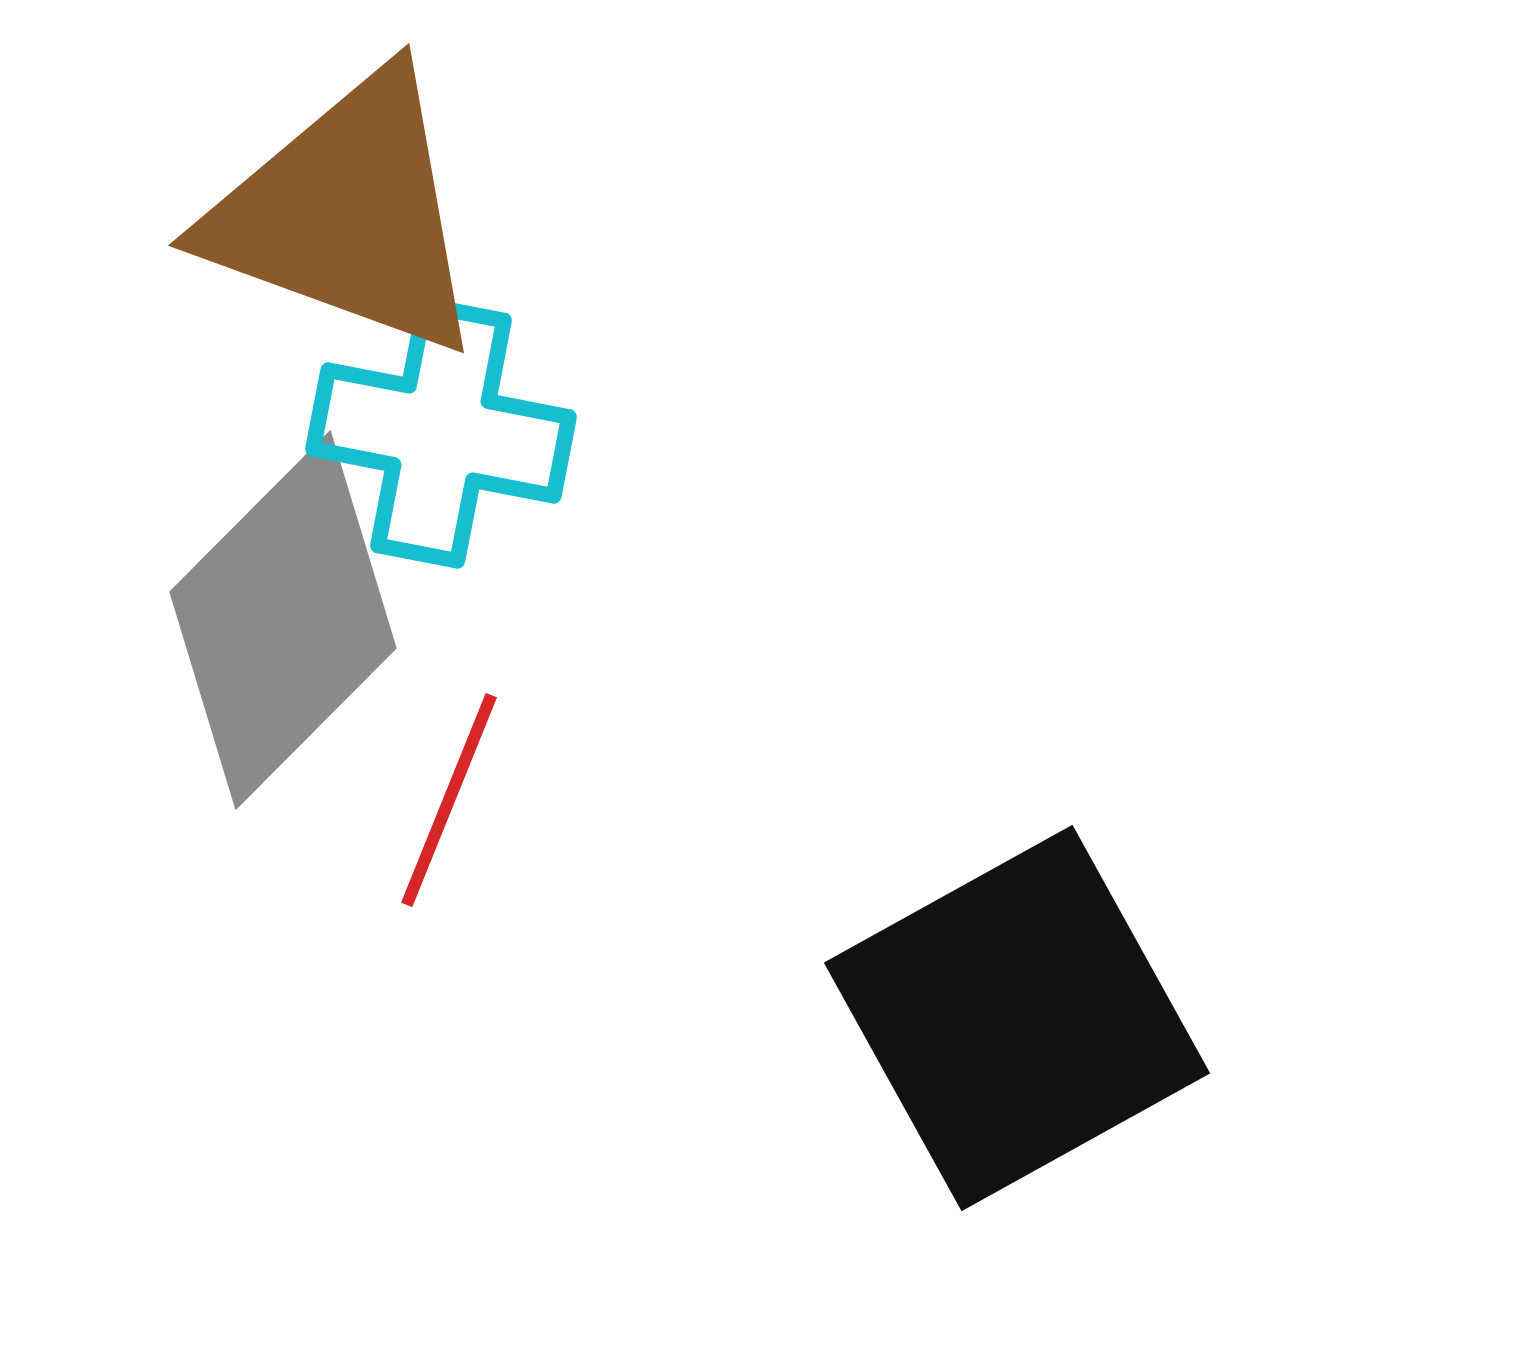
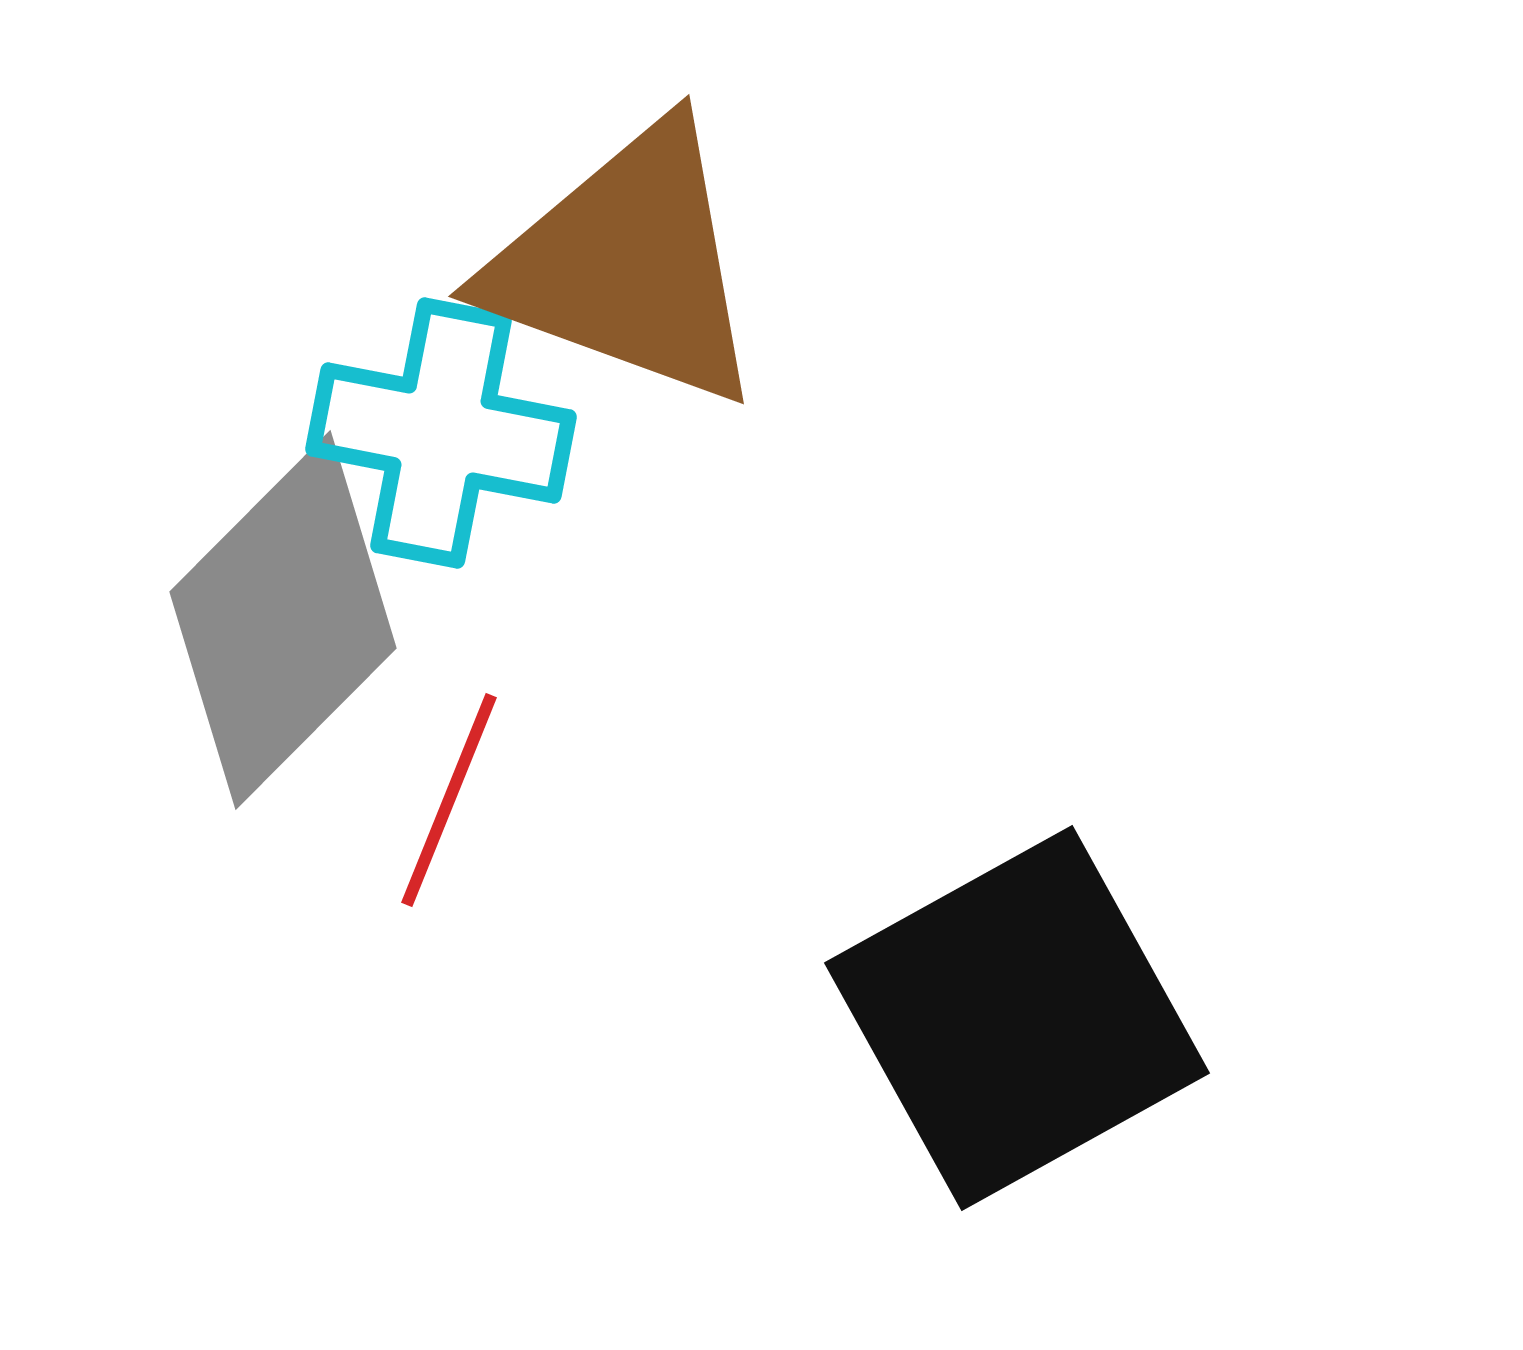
brown triangle: moved 280 px right, 51 px down
